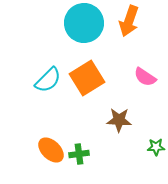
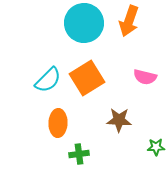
pink semicircle: rotated 20 degrees counterclockwise
orange ellipse: moved 7 px right, 27 px up; rotated 48 degrees clockwise
